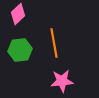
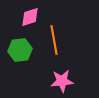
pink diamond: moved 12 px right, 3 px down; rotated 25 degrees clockwise
orange line: moved 3 px up
